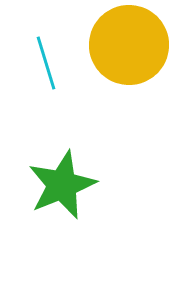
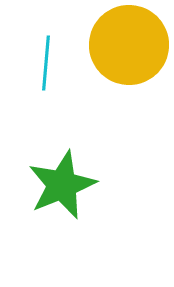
cyan line: rotated 22 degrees clockwise
